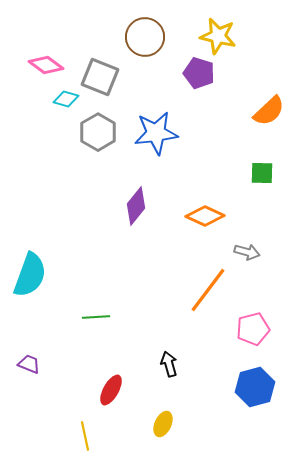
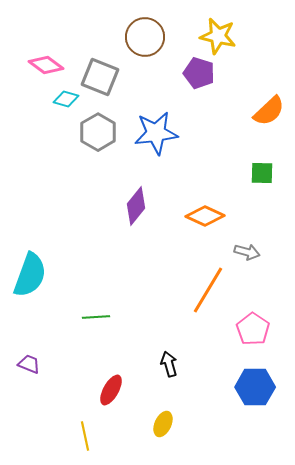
orange line: rotated 6 degrees counterclockwise
pink pentagon: rotated 24 degrees counterclockwise
blue hexagon: rotated 15 degrees clockwise
